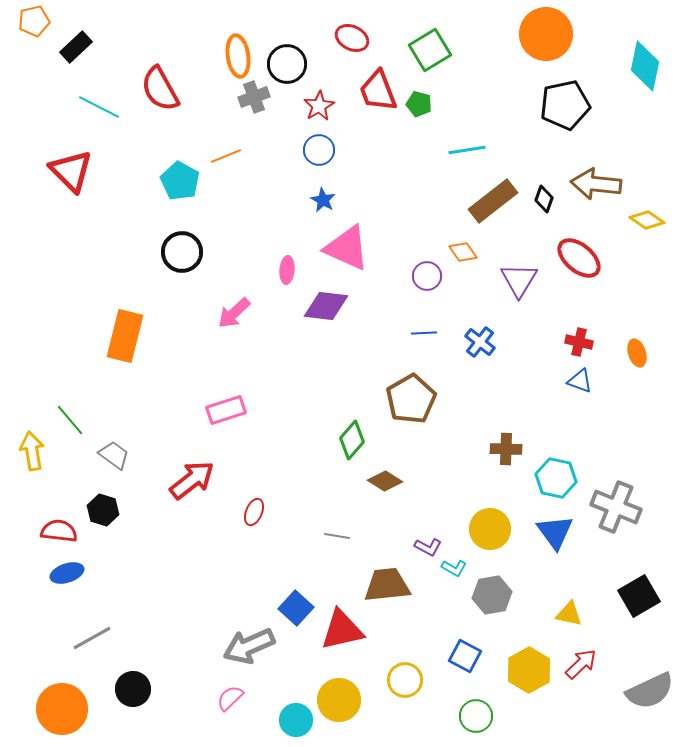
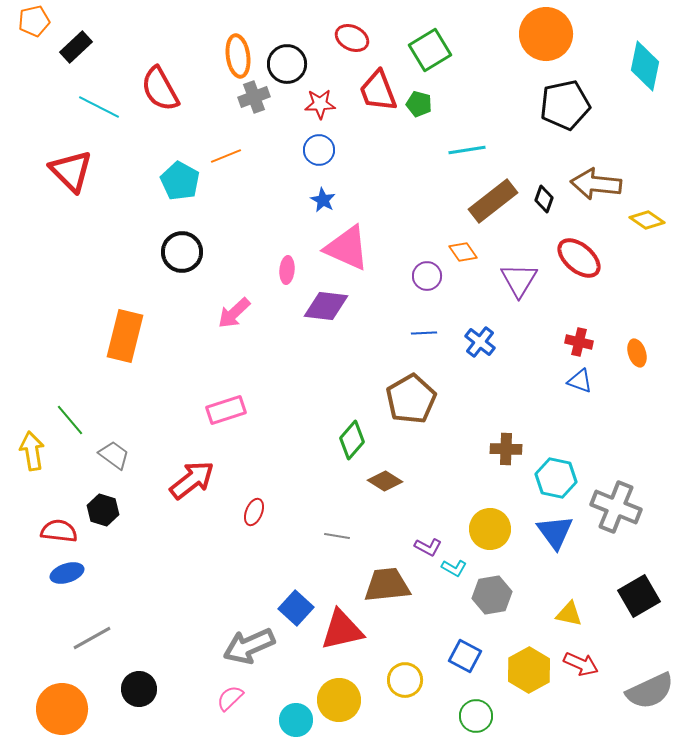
red star at (319, 106): moved 1 px right, 2 px up; rotated 28 degrees clockwise
red arrow at (581, 664): rotated 68 degrees clockwise
black circle at (133, 689): moved 6 px right
